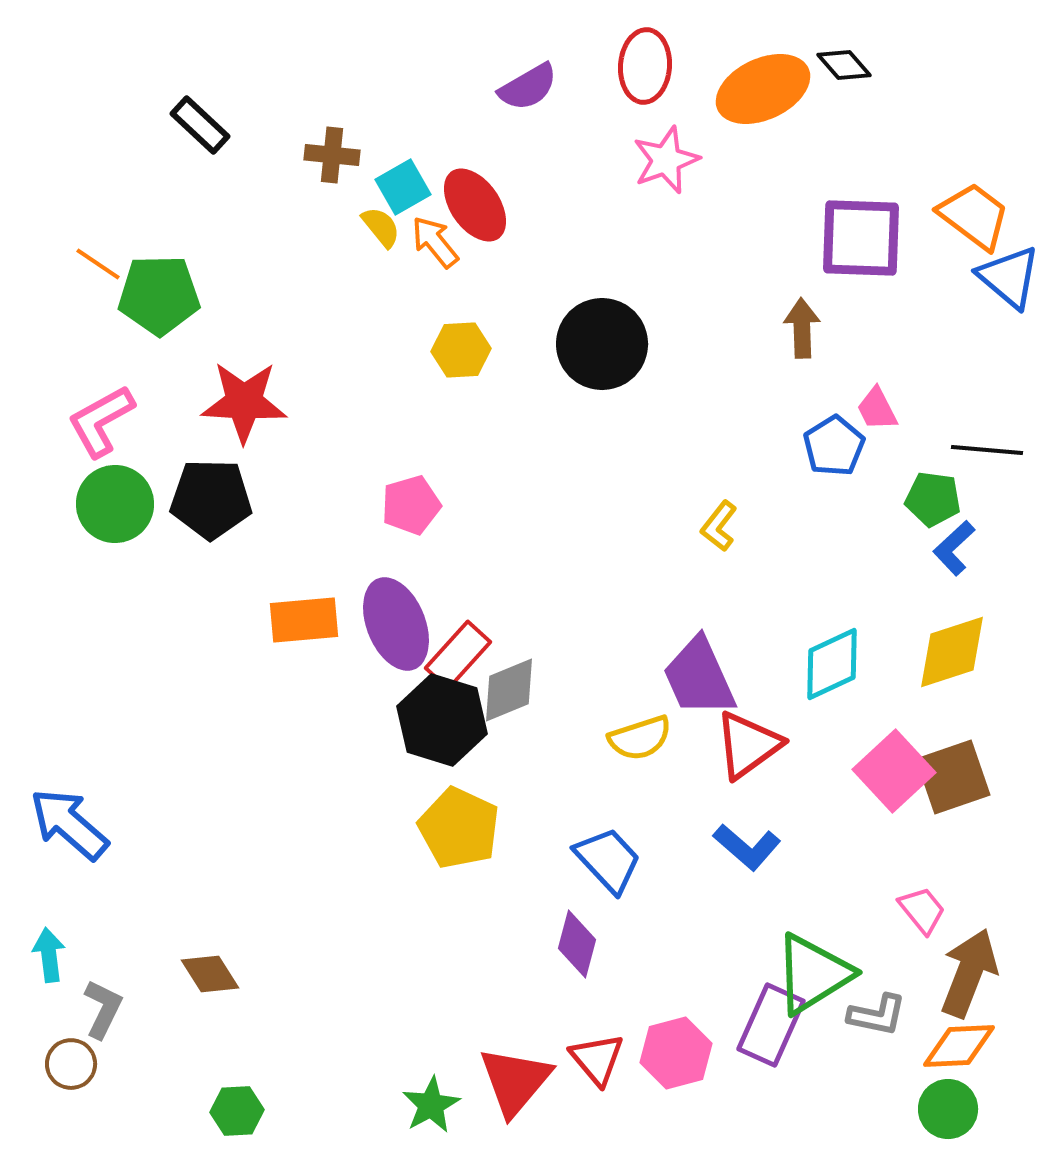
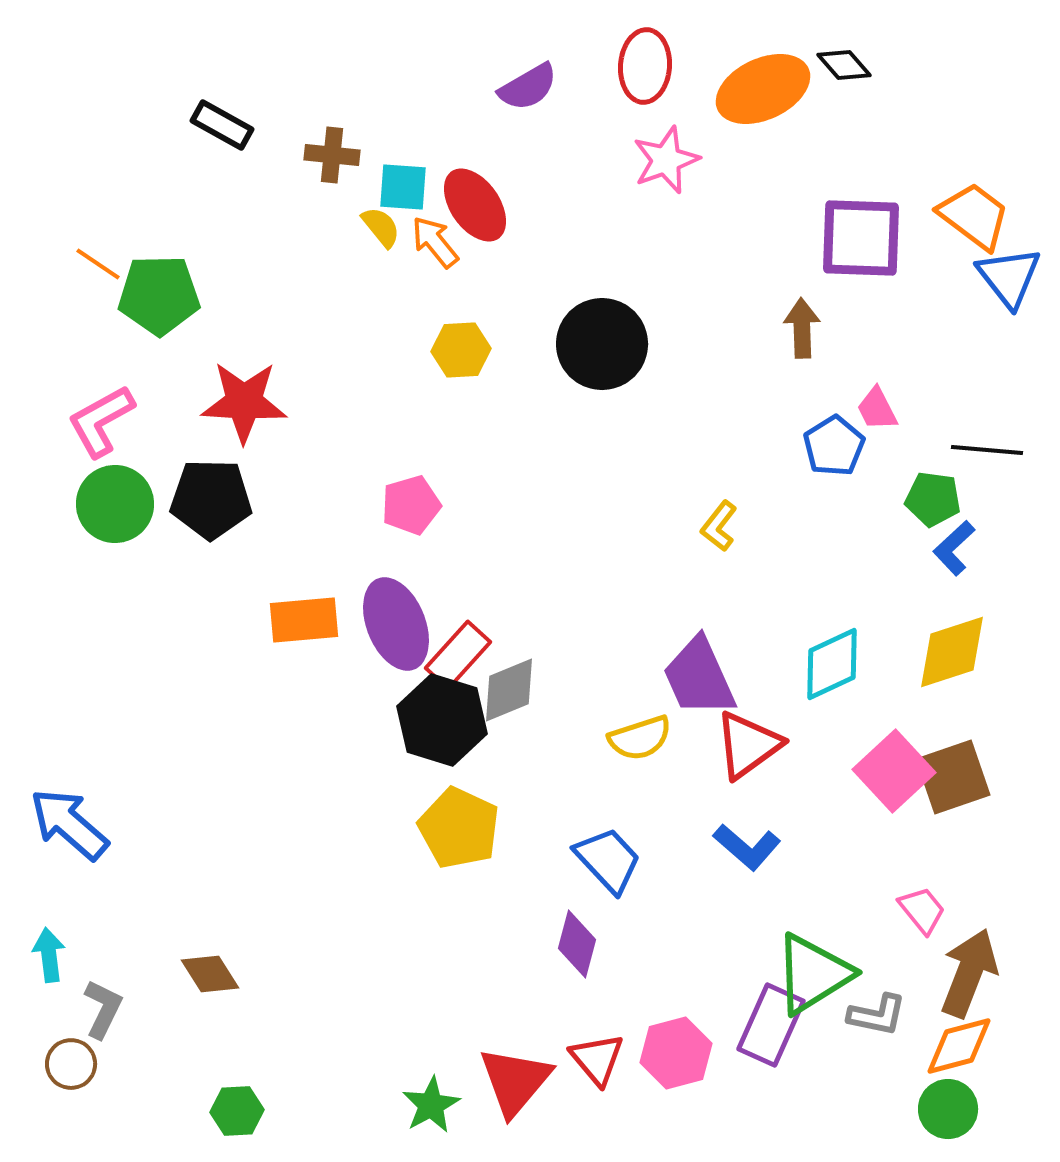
black rectangle at (200, 125): moved 22 px right; rotated 14 degrees counterclockwise
cyan square at (403, 187): rotated 34 degrees clockwise
blue triangle at (1009, 277): rotated 12 degrees clockwise
orange diamond at (959, 1046): rotated 12 degrees counterclockwise
